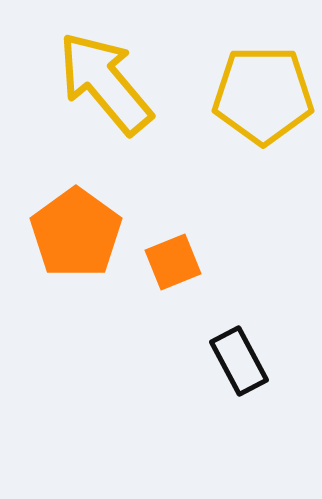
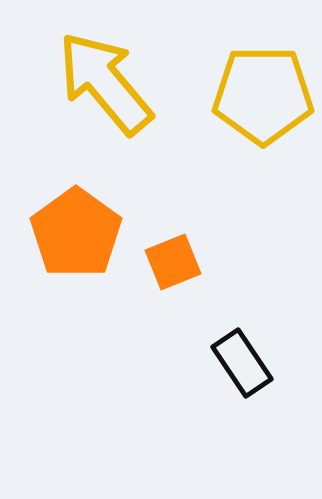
black rectangle: moved 3 px right, 2 px down; rotated 6 degrees counterclockwise
